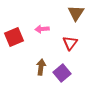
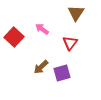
pink arrow: rotated 40 degrees clockwise
red square: rotated 24 degrees counterclockwise
brown arrow: rotated 140 degrees counterclockwise
purple square: rotated 24 degrees clockwise
